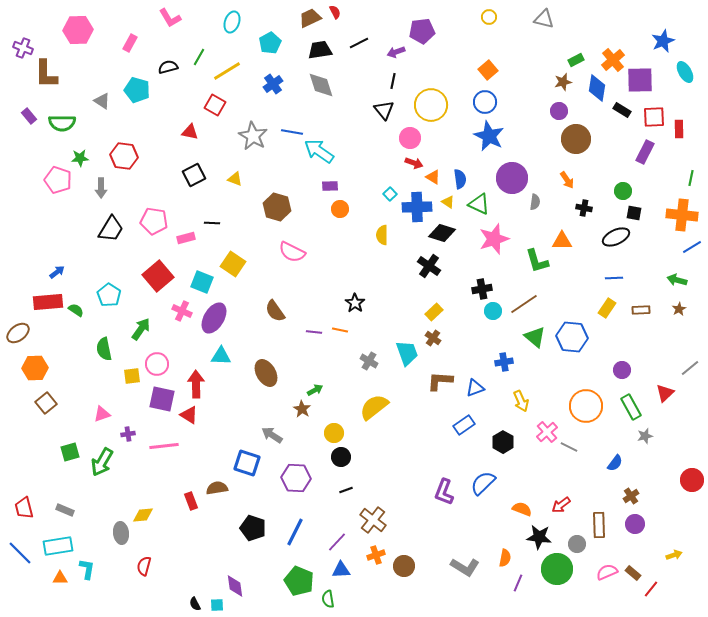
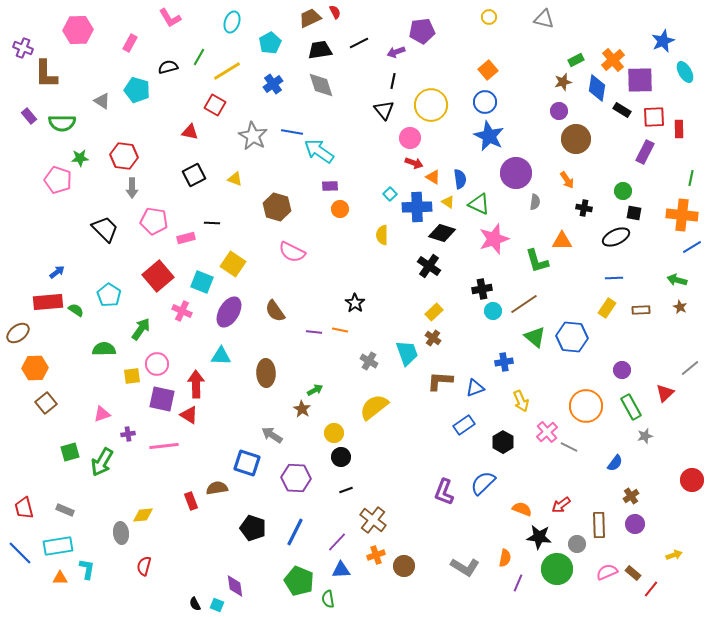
purple circle at (512, 178): moved 4 px right, 5 px up
gray arrow at (101, 188): moved 31 px right
black trapezoid at (111, 229): moved 6 px left; rotated 76 degrees counterclockwise
brown star at (679, 309): moved 1 px right, 2 px up; rotated 16 degrees counterclockwise
purple ellipse at (214, 318): moved 15 px right, 6 px up
green semicircle at (104, 349): rotated 100 degrees clockwise
brown ellipse at (266, 373): rotated 28 degrees clockwise
cyan square at (217, 605): rotated 24 degrees clockwise
